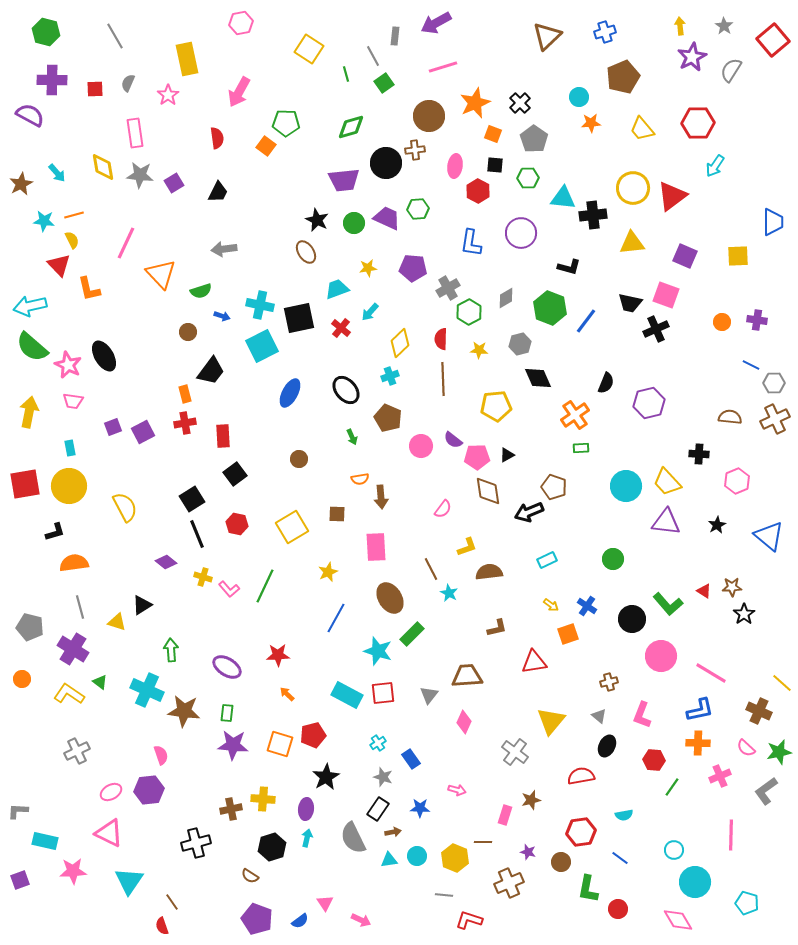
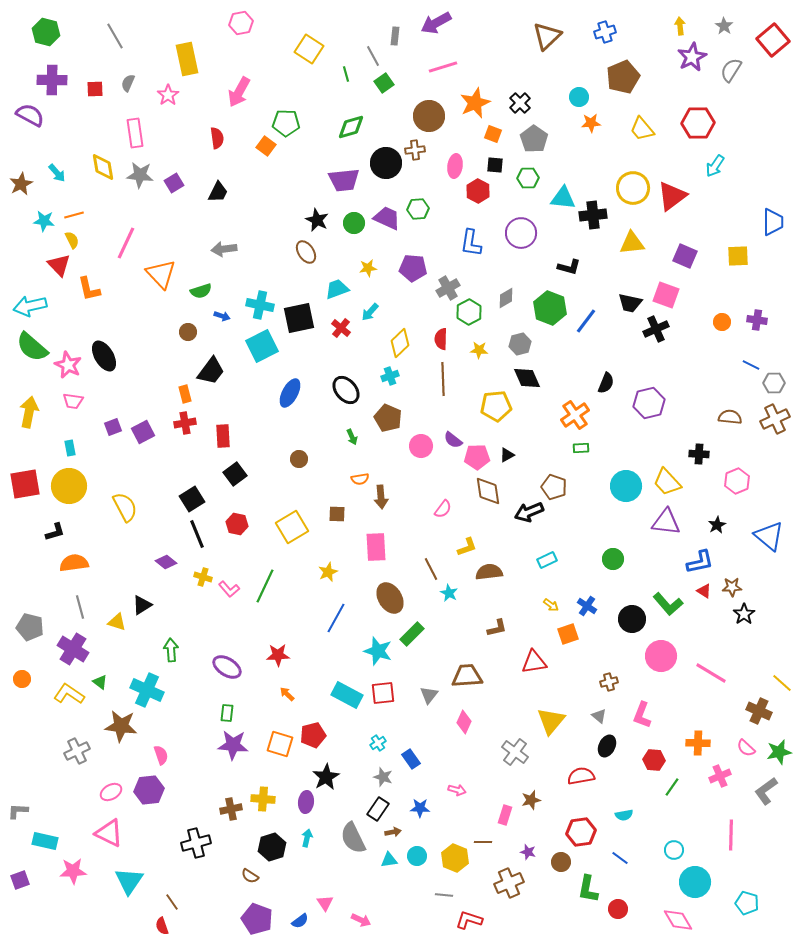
black diamond at (538, 378): moved 11 px left
blue L-shape at (700, 710): moved 148 px up
brown star at (184, 711): moved 63 px left, 15 px down
purple ellipse at (306, 809): moved 7 px up
